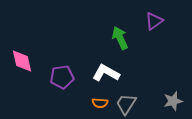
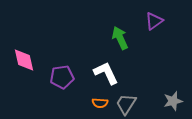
pink diamond: moved 2 px right, 1 px up
white L-shape: rotated 36 degrees clockwise
